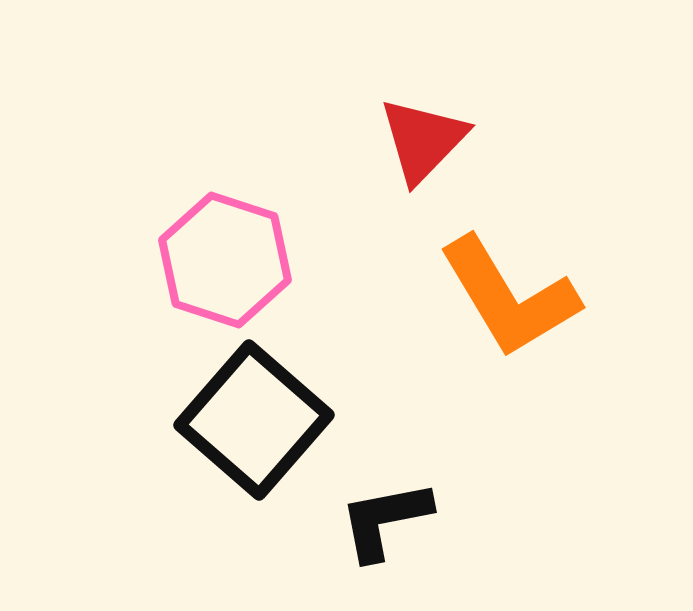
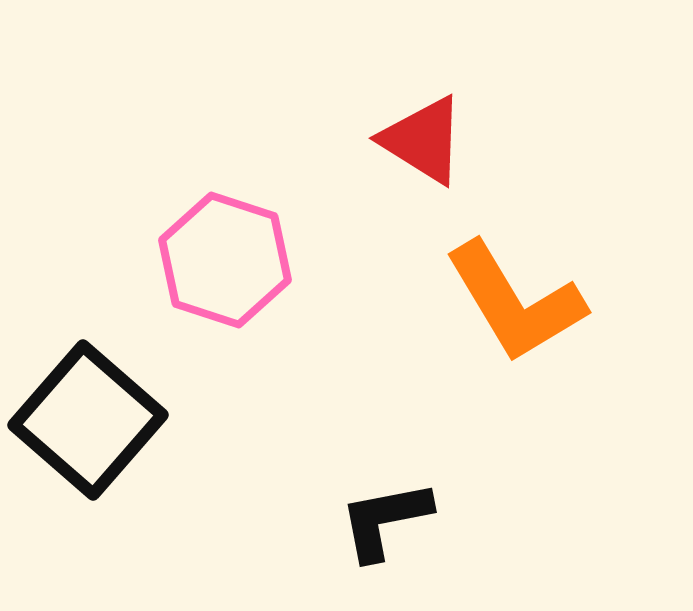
red triangle: rotated 42 degrees counterclockwise
orange L-shape: moved 6 px right, 5 px down
black square: moved 166 px left
